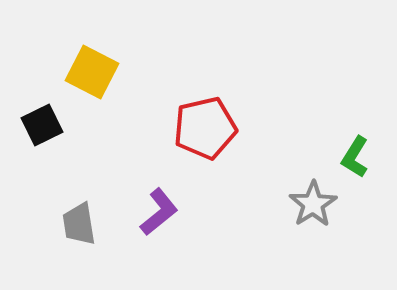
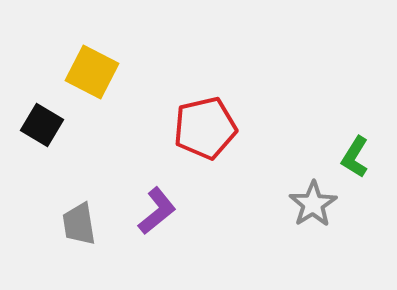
black square: rotated 33 degrees counterclockwise
purple L-shape: moved 2 px left, 1 px up
